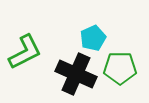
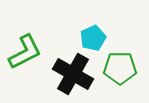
black cross: moved 3 px left; rotated 6 degrees clockwise
